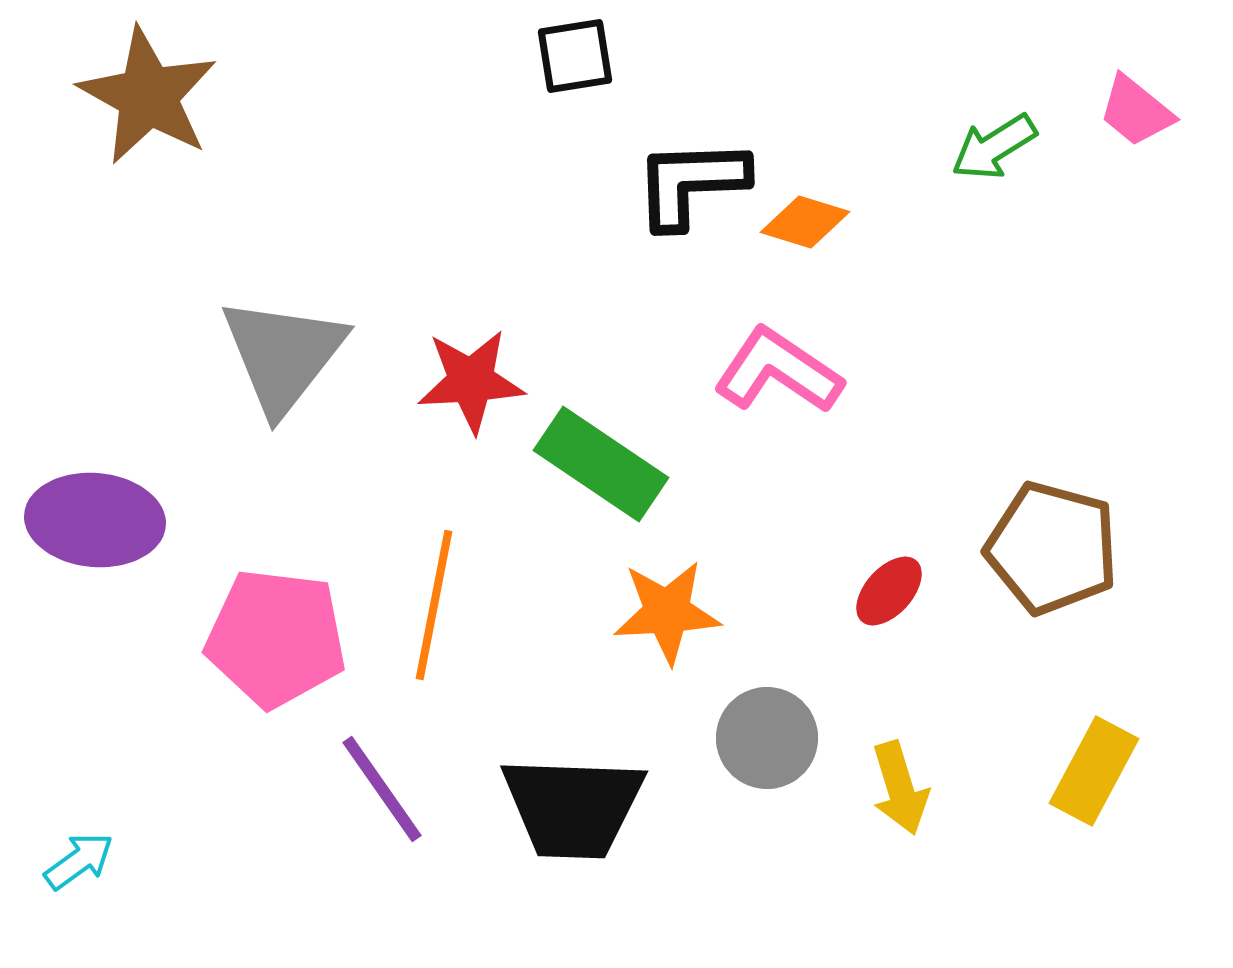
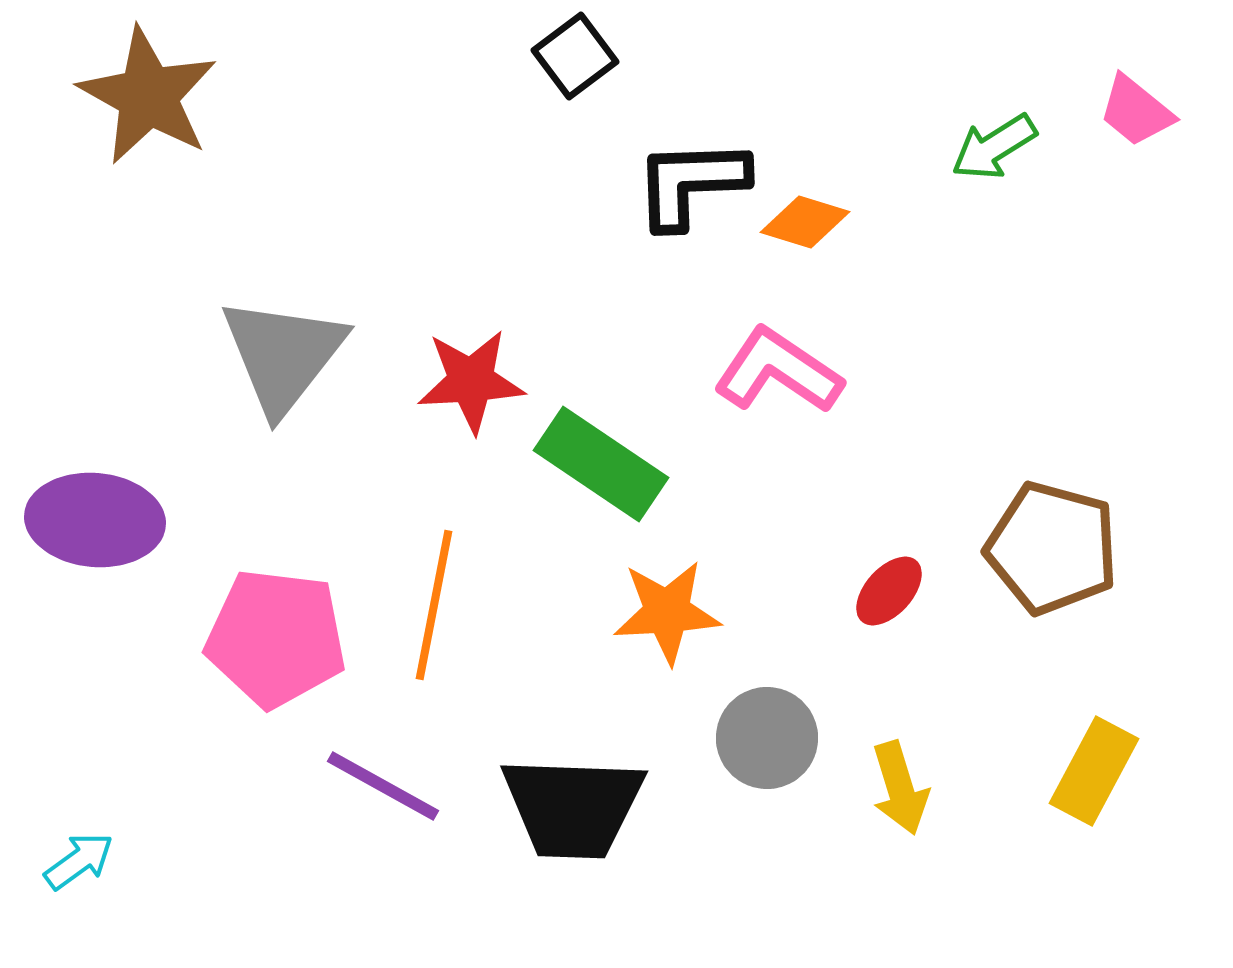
black square: rotated 28 degrees counterclockwise
purple line: moved 1 px right, 3 px up; rotated 26 degrees counterclockwise
